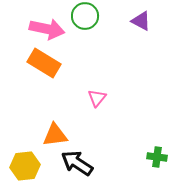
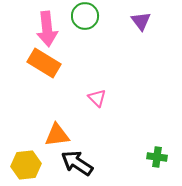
purple triangle: rotated 25 degrees clockwise
pink arrow: rotated 72 degrees clockwise
pink triangle: rotated 24 degrees counterclockwise
orange triangle: moved 2 px right
yellow hexagon: moved 1 px right, 1 px up
